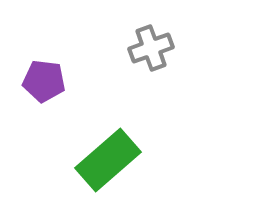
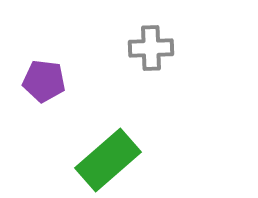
gray cross: rotated 18 degrees clockwise
